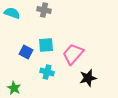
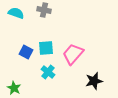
cyan semicircle: moved 4 px right
cyan square: moved 3 px down
cyan cross: moved 1 px right; rotated 24 degrees clockwise
black star: moved 6 px right, 3 px down
